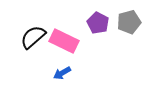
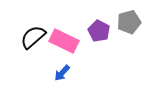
purple pentagon: moved 1 px right, 8 px down
blue arrow: rotated 18 degrees counterclockwise
